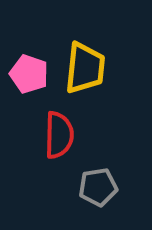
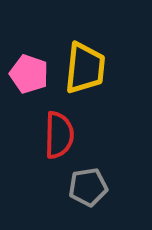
gray pentagon: moved 10 px left
